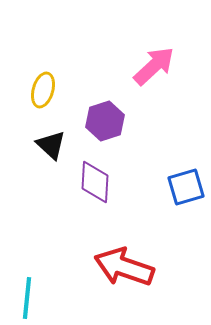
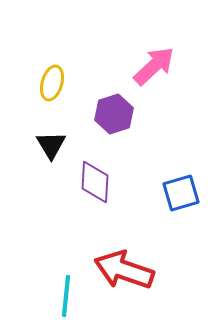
yellow ellipse: moved 9 px right, 7 px up
purple hexagon: moved 9 px right, 7 px up
black triangle: rotated 16 degrees clockwise
blue square: moved 5 px left, 6 px down
red arrow: moved 3 px down
cyan line: moved 39 px right, 2 px up
